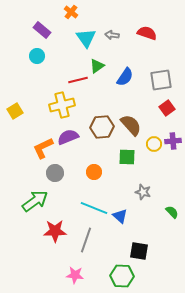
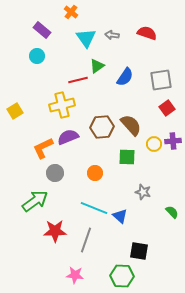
orange circle: moved 1 px right, 1 px down
